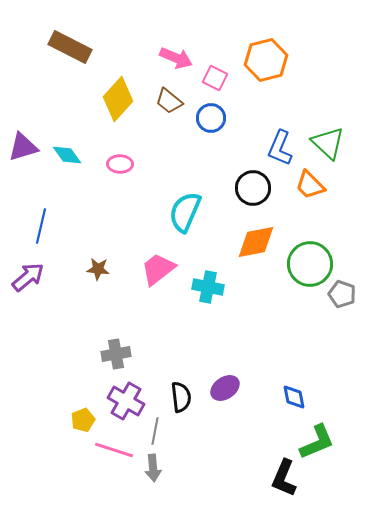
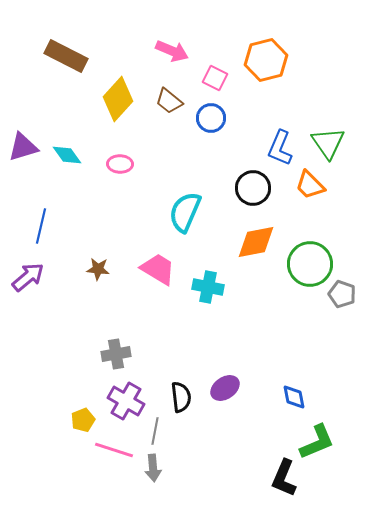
brown rectangle: moved 4 px left, 9 px down
pink arrow: moved 4 px left, 7 px up
green triangle: rotated 12 degrees clockwise
pink trapezoid: rotated 69 degrees clockwise
